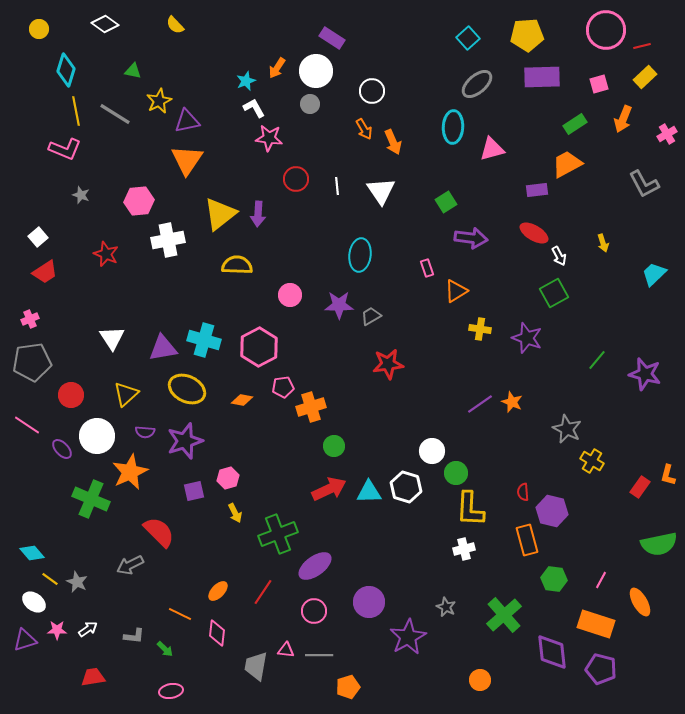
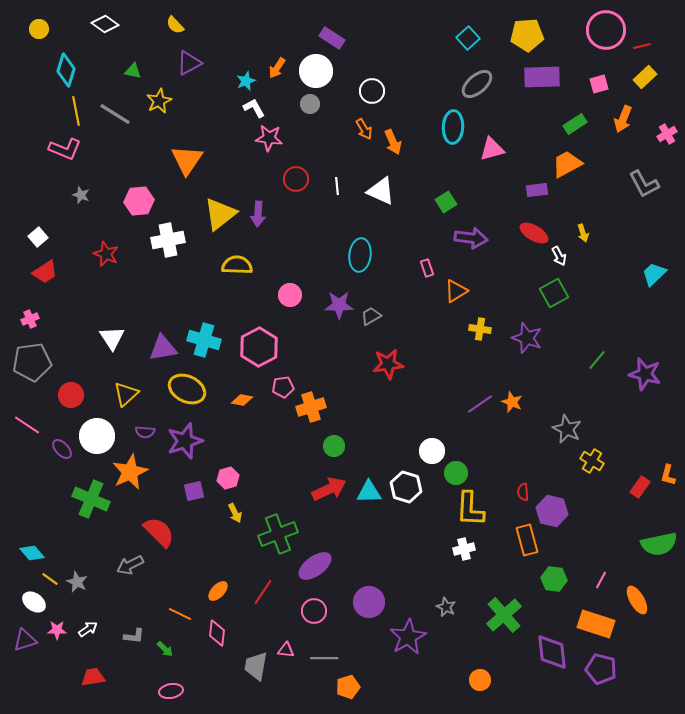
purple triangle at (187, 121): moved 2 px right, 58 px up; rotated 16 degrees counterclockwise
white triangle at (381, 191): rotated 32 degrees counterclockwise
yellow arrow at (603, 243): moved 20 px left, 10 px up
orange ellipse at (640, 602): moved 3 px left, 2 px up
gray line at (319, 655): moved 5 px right, 3 px down
